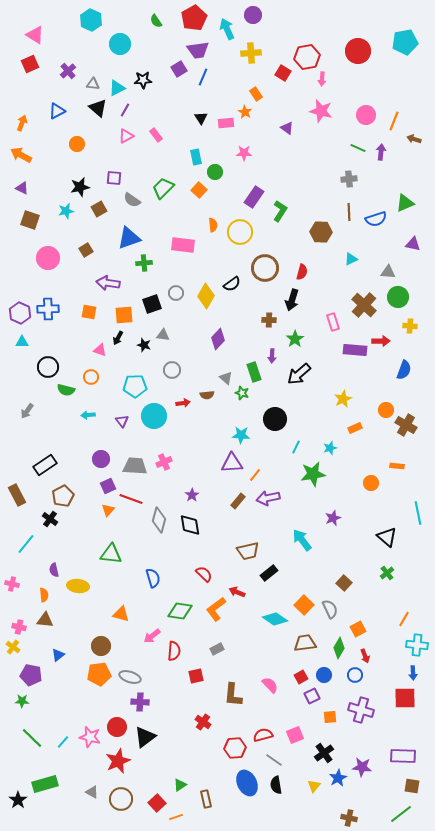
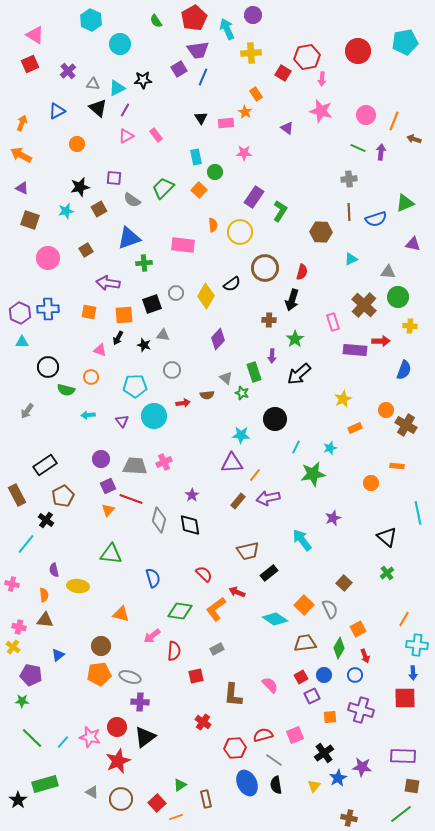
black cross at (50, 519): moved 4 px left, 1 px down
